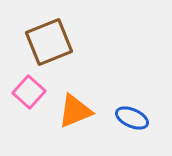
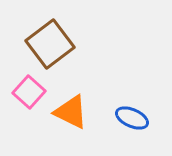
brown square: moved 1 px right, 2 px down; rotated 15 degrees counterclockwise
orange triangle: moved 4 px left, 1 px down; rotated 48 degrees clockwise
